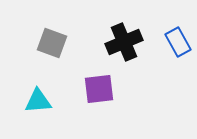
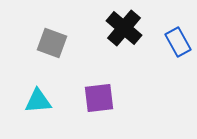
black cross: moved 14 px up; rotated 27 degrees counterclockwise
purple square: moved 9 px down
